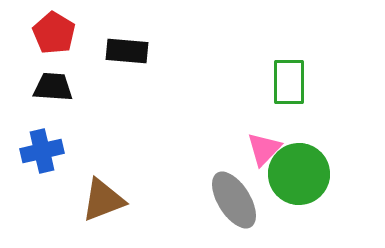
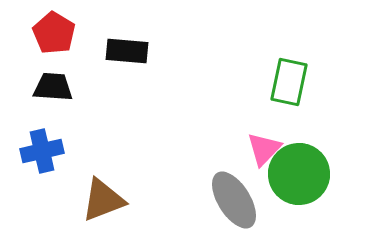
green rectangle: rotated 12 degrees clockwise
